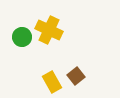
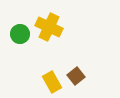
yellow cross: moved 3 px up
green circle: moved 2 px left, 3 px up
